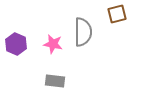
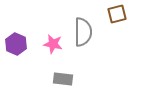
gray rectangle: moved 8 px right, 2 px up
